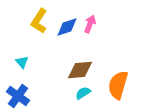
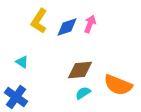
cyan triangle: rotated 16 degrees counterclockwise
orange semicircle: rotated 84 degrees counterclockwise
blue cross: moved 2 px left, 1 px down
